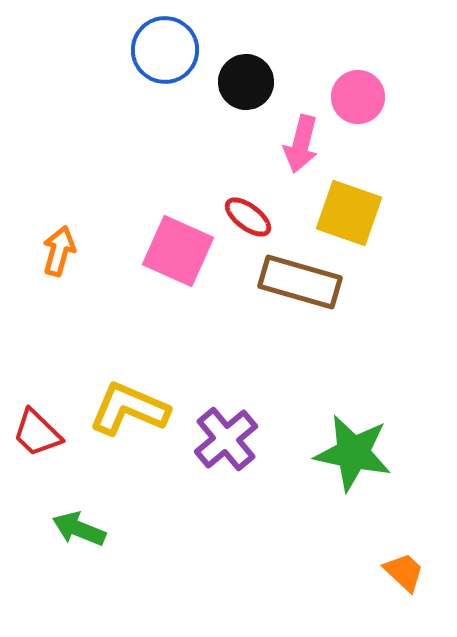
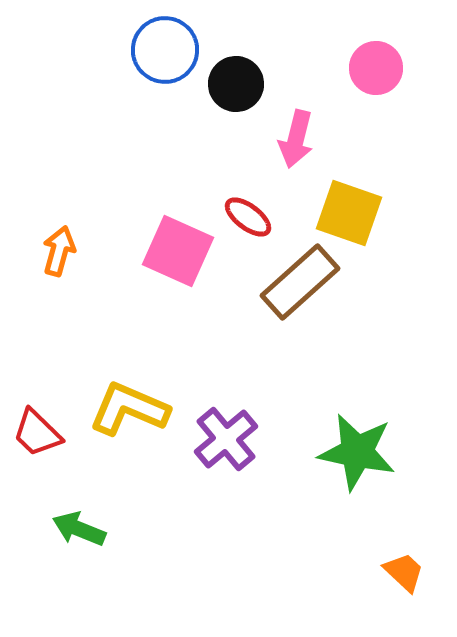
black circle: moved 10 px left, 2 px down
pink circle: moved 18 px right, 29 px up
pink arrow: moved 5 px left, 5 px up
brown rectangle: rotated 58 degrees counterclockwise
green star: moved 4 px right, 1 px up
